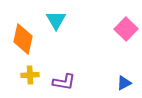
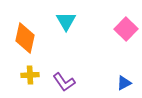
cyan triangle: moved 10 px right, 1 px down
orange diamond: moved 2 px right, 1 px up
purple L-shape: rotated 45 degrees clockwise
